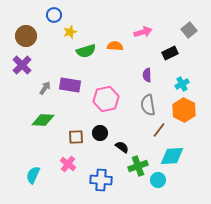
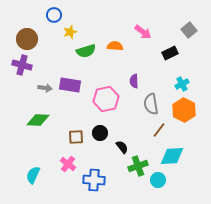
pink arrow: rotated 54 degrees clockwise
brown circle: moved 1 px right, 3 px down
purple cross: rotated 30 degrees counterclockwise
purple semicircle: moved 13 px left, 6 px down
gray arrow: rotated 64 degrees clockwise
gray semicircle: moved 3 px right, 1 px up
green diamond: moved 5 px left
black semicircle: rotated 16 degrees clockwise
blue cross: moved 7 px left
